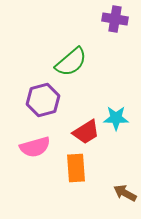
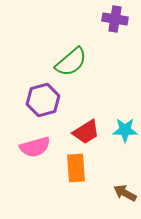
cyan star: moved 9 px right, 12 px down
